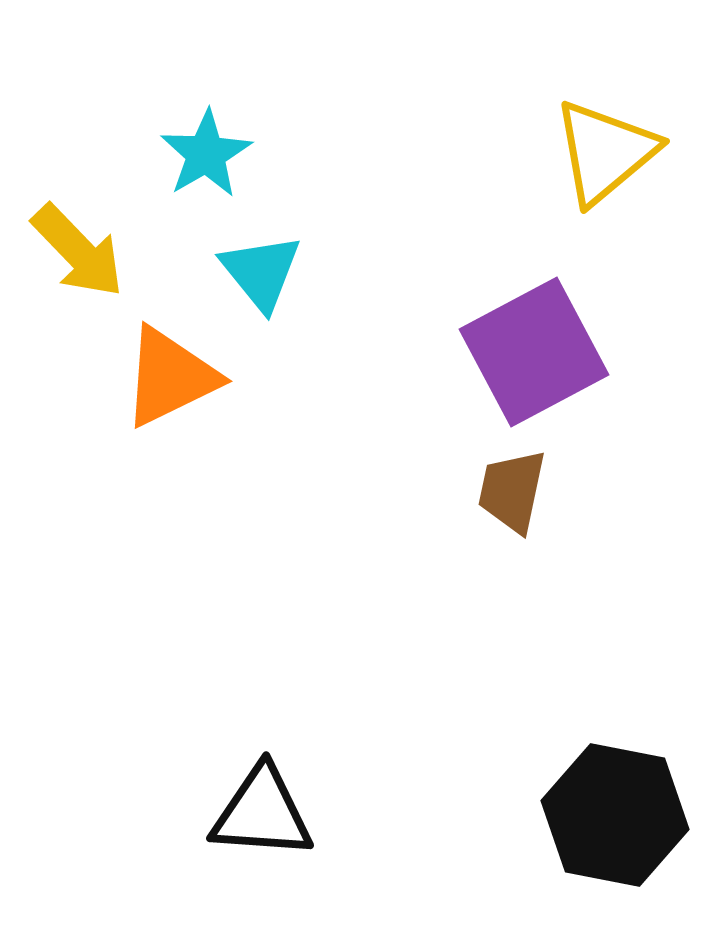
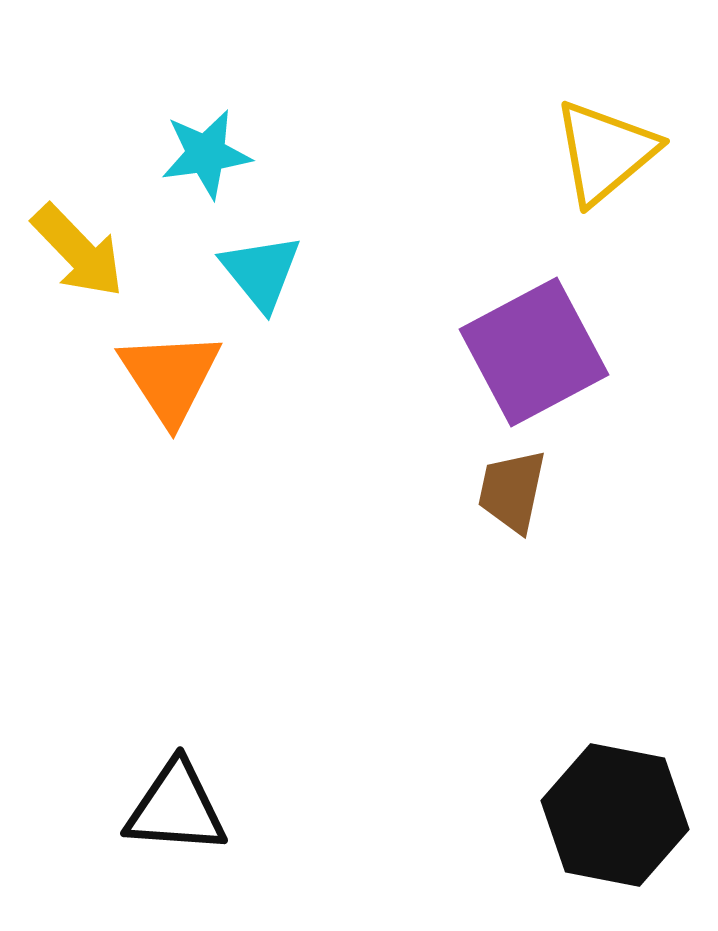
cyan star: rotated 22 degrees clockwise
orange triangle: rotated 37 degrees counterclockwise
black triangle: moved 86 px left, 5 px up
